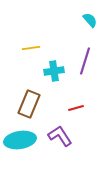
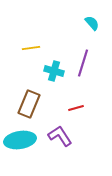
cyan semicircle: moved 2 px right, 3 px down
purple line: moved 2 px left, 2 px down
cyan cross: rotated 24 degrees clockwise
